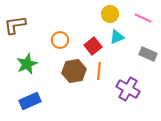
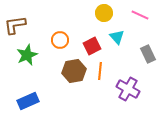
yellow circle: moved 6 px left, 1 px up
pink line: moved 3 px left, 3 px up
cyan triangle: rotated 49 degrees counterclockwise
red square: moved 1 px left; rotated 12 degrees clockwise
gray rectangle: rotated 42 degrees clockwise
green star: moved 9 px up
orange line: moved 1 px right
blue rectangle: moved 2 px left
